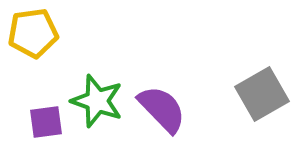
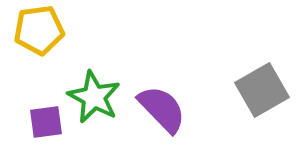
yellow pentagon: moved 6 px right, 3 px up
gray square: moved 4 px up
green star: moved 3 px left, 4 px up; rotated 8 degrees clockwise
